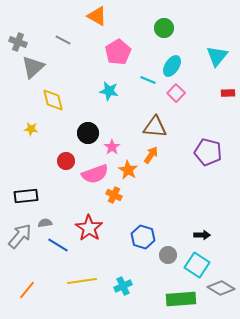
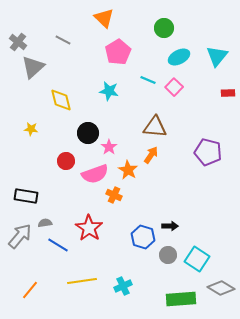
orange triangle: moved 7 px right, 2 px down; rotated 15 degrees clockwise
gray cross: rotated 18 degrees clockwise
cyan ellipse: moved 7 px right, 9 px up; rotated 30 degrees clockwise
pink square: moved 2 px left, 6 px up
yellow diamond: moved 8 px right
pink star: moved 3 px left
black rectangle: rotated 15 degrees clockwise
black arrow: moved 32 px left, 9 px up
cyan square: moved 6 px up
orange line: moved 3 px right
